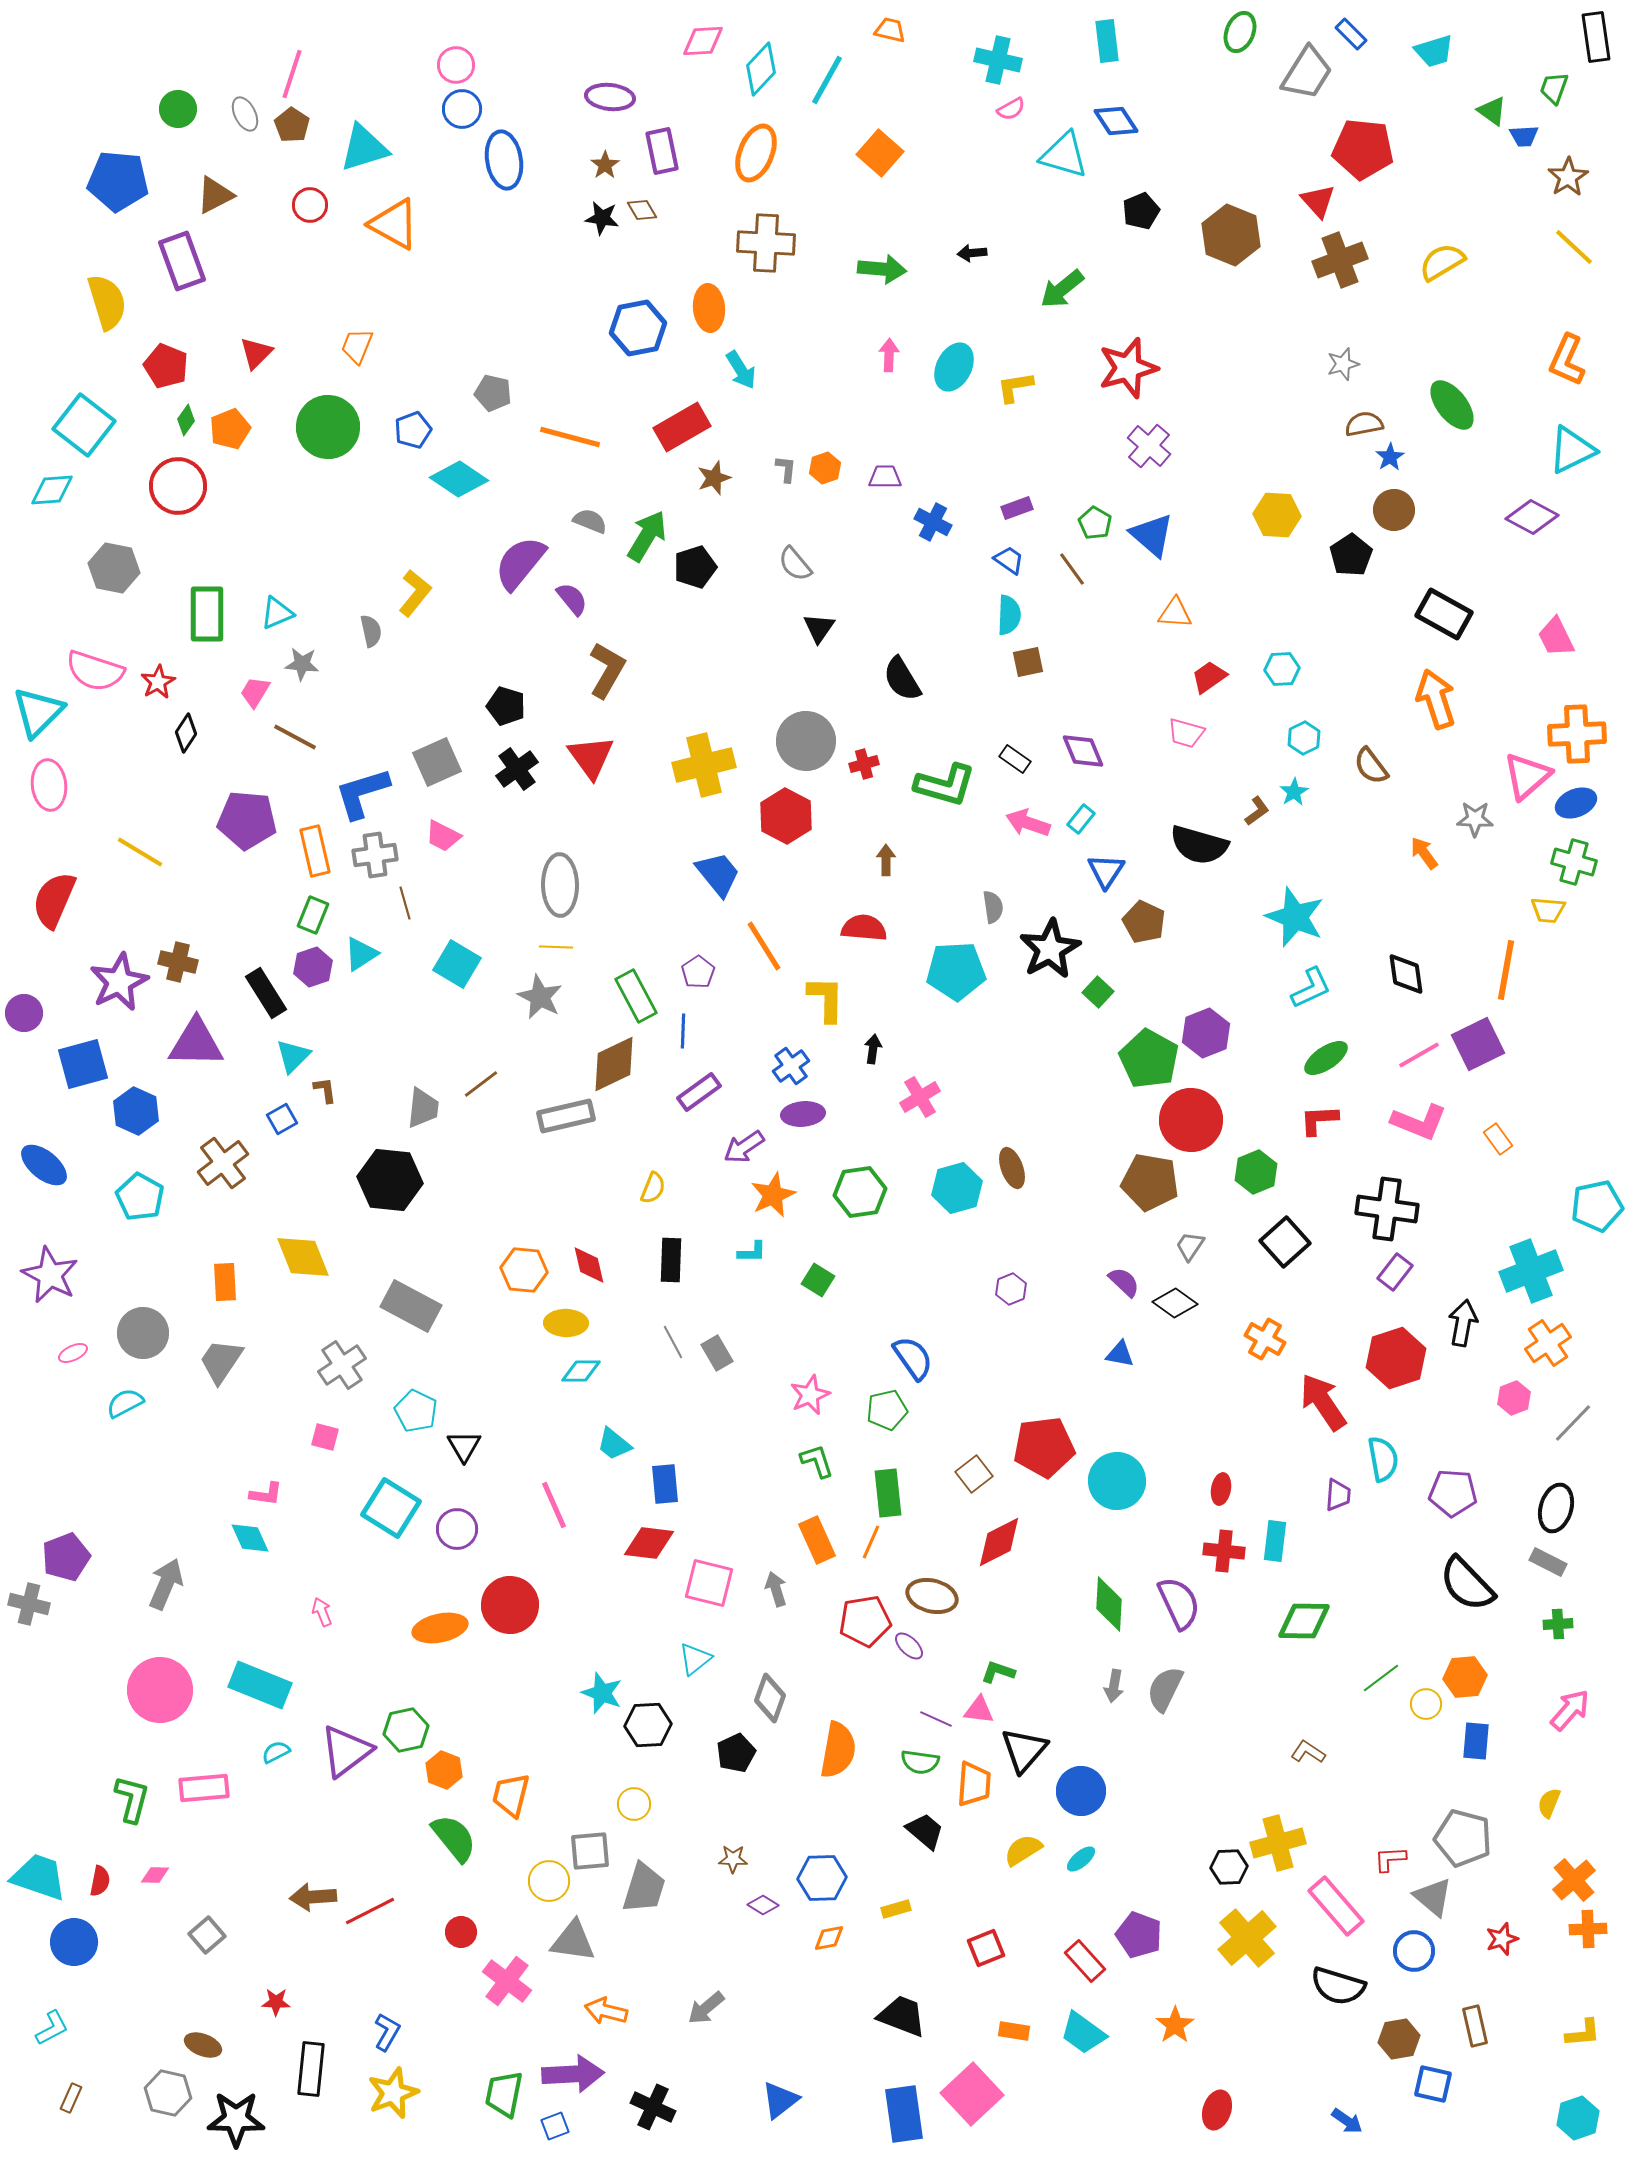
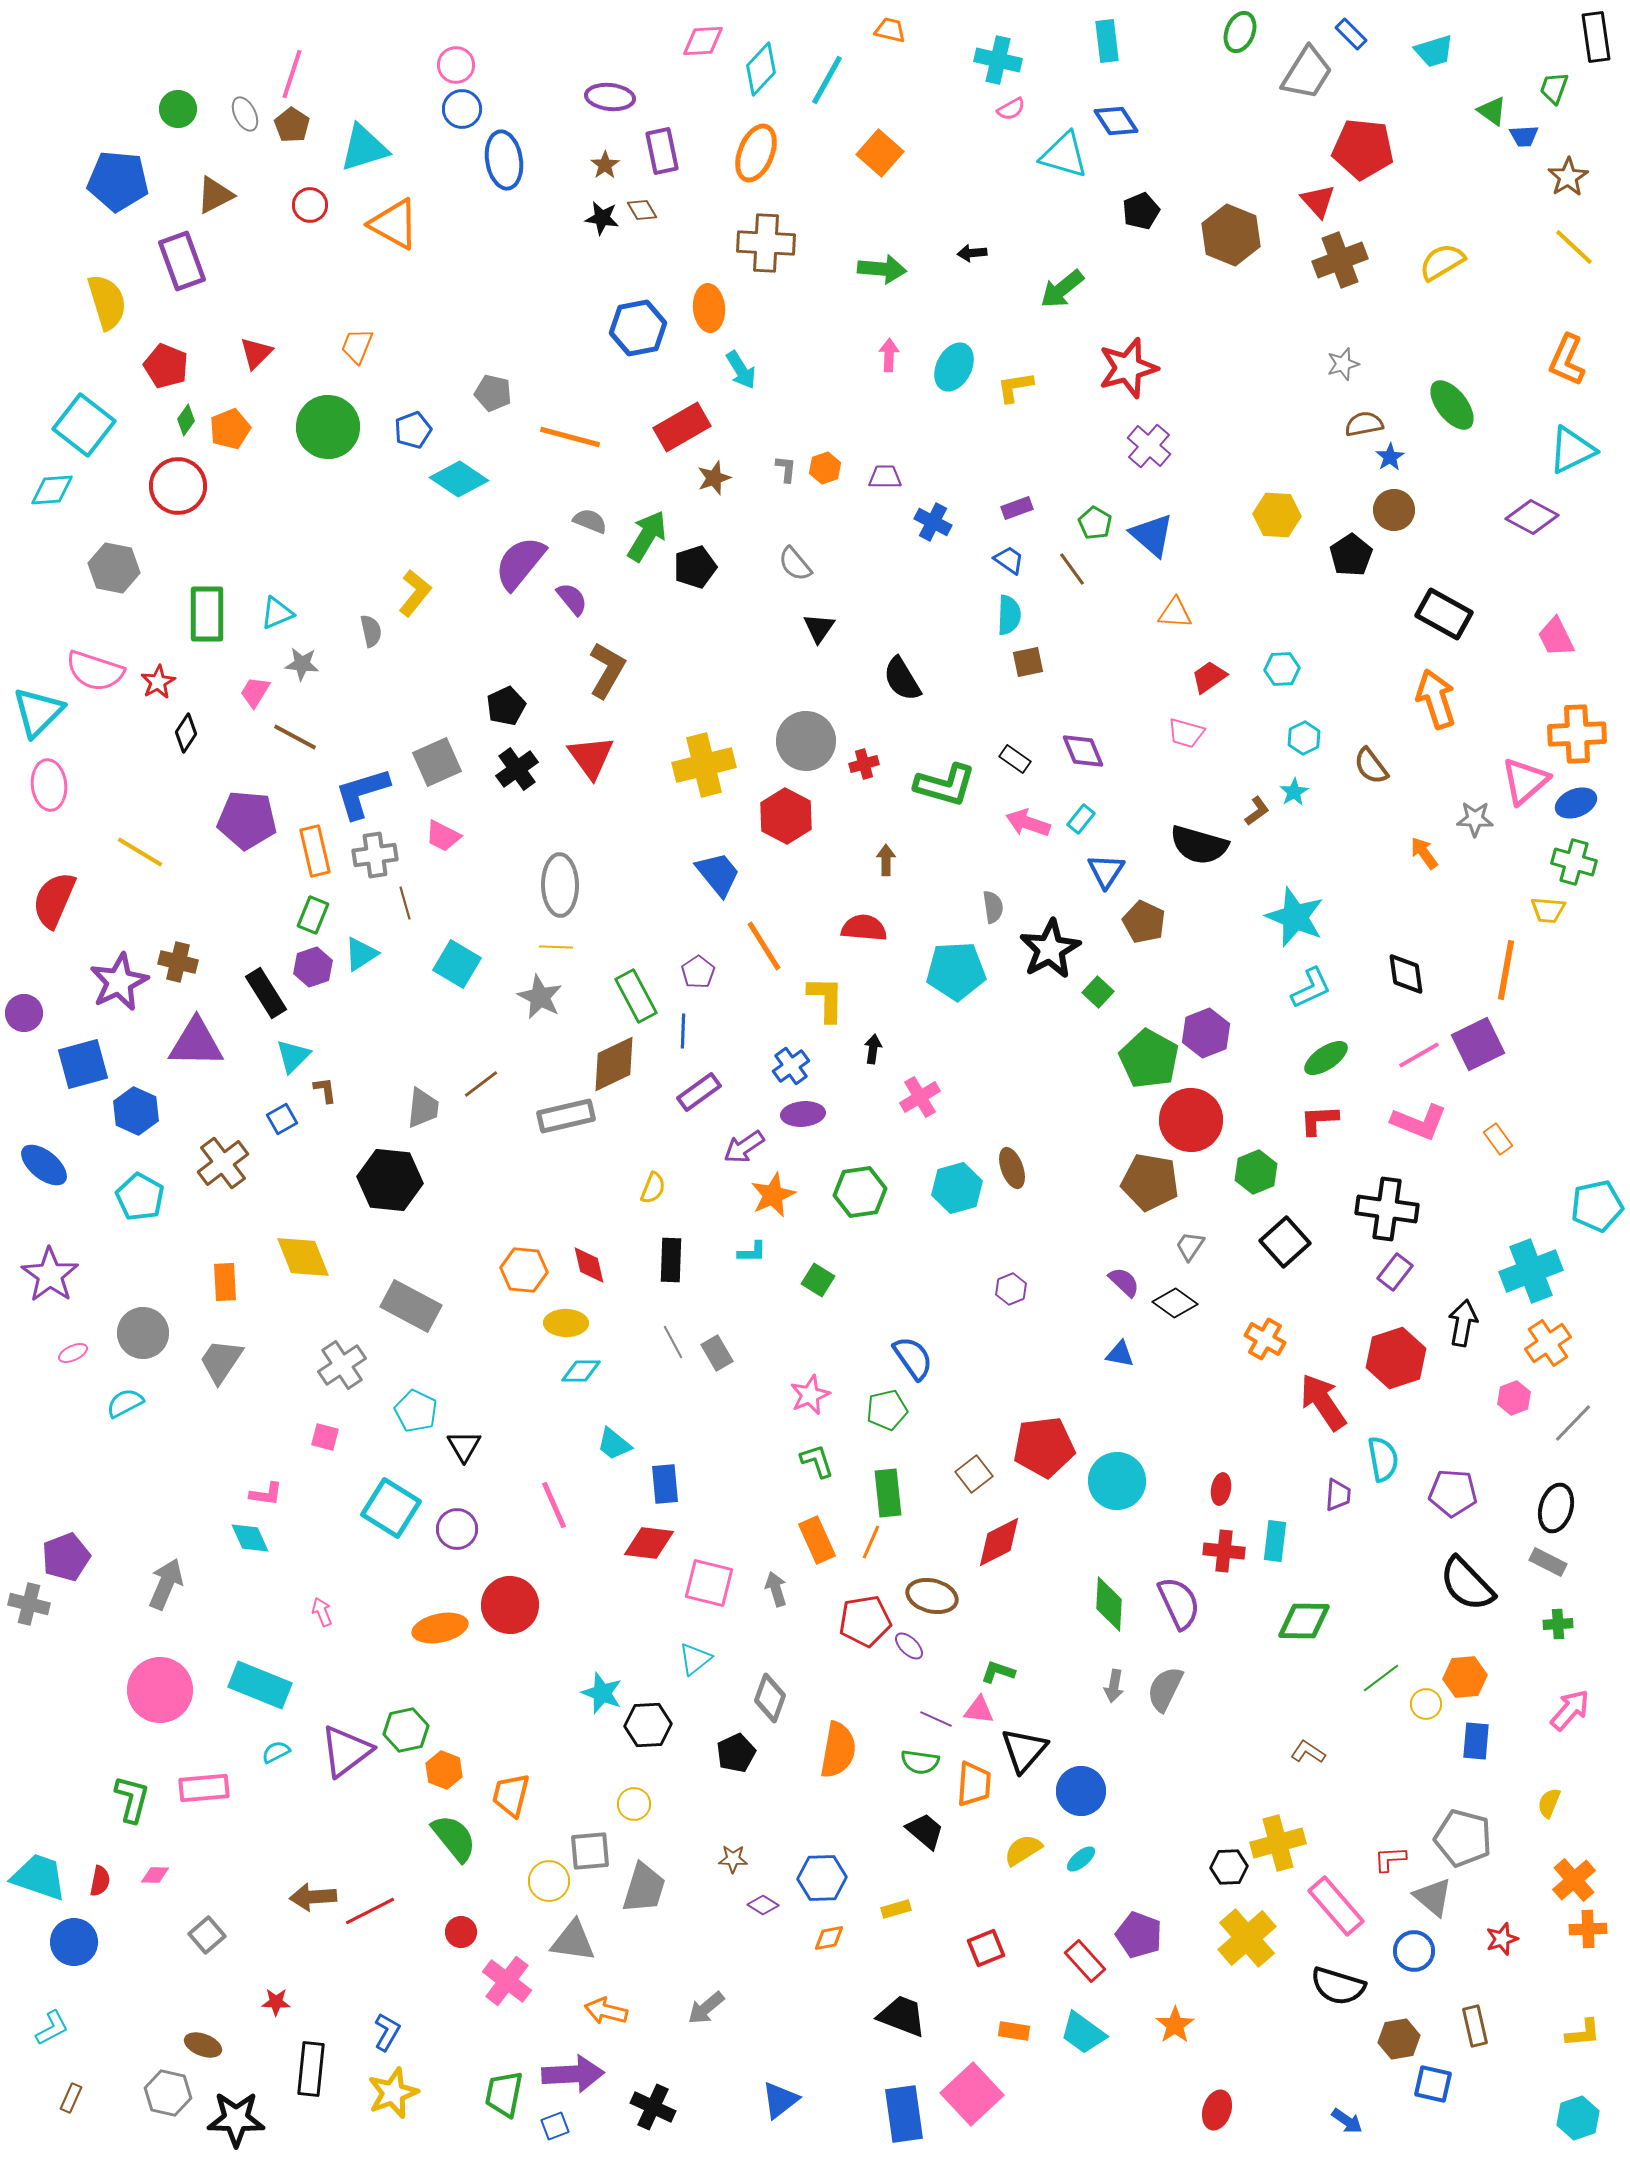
black pentagon at (506, 706): rotated 30 degrees clockwise
pink triangle at (1527, 776): moved 2 px left, 5 px down
purple star at (50, 1275): rotated 8 degrees clockwise
